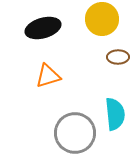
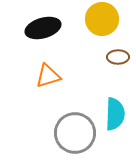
cyan semicircle: rotated 8 degrees clockwise
